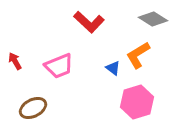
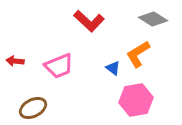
red L-shape: moved 1 px up
orange L-shape: moved 1 px up
red arrow: rotated 54 degrees counterclockwise
pink hexagon: moved 1 px left, 2 px up; rotated 8 degrees clockwise
